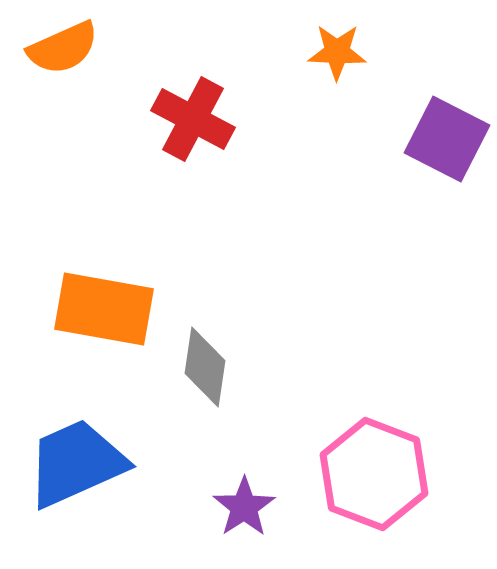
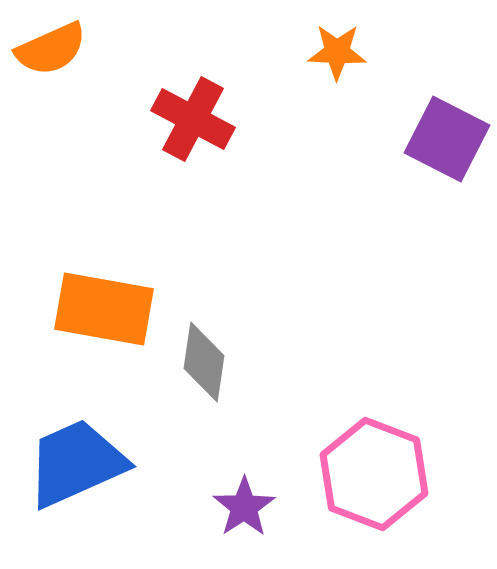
orange semicircle: moved 12 px left, 1 px down
gray diamond: moved 1 px left, 5 px up
